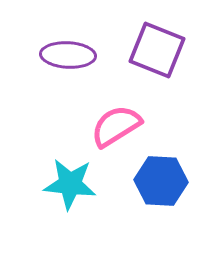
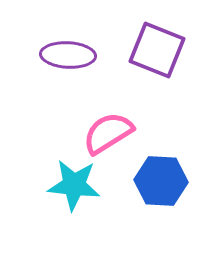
pink semicircle: moved 8 px left, 7 px down
cyan star: moved 4 px right, 1 px down
